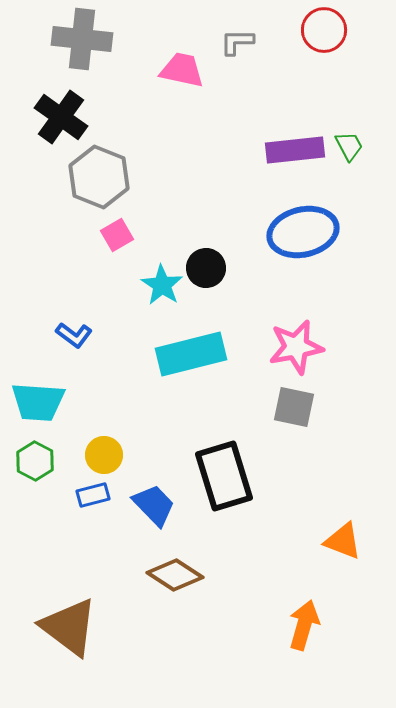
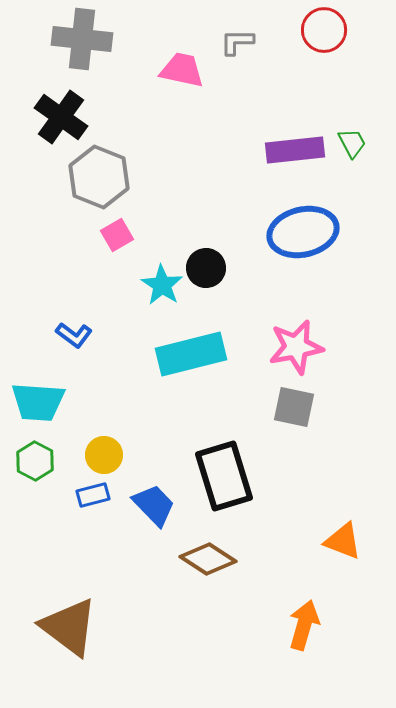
green trapezoid: moved 3 px right, 3 px up
brown diamond: moved 33 px right, 16 px up
